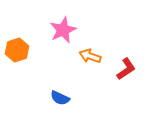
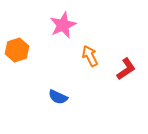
pink star: moved 5 px up
orange arrow: rotated 45 degrees clockwise
blue semicircle: moved 2 px left, 1 px up
